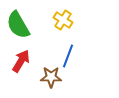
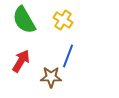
green semicircle: moved 6 px right, 5 px up
